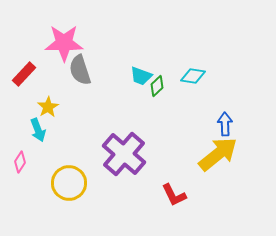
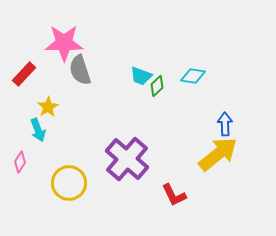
purple cross: moved 3 px right, 5 px down
